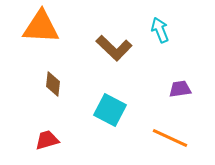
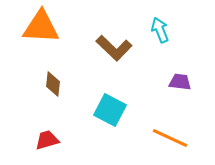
purple trapezoid: moved 7 px up; rotated 15 degrees clockwise
